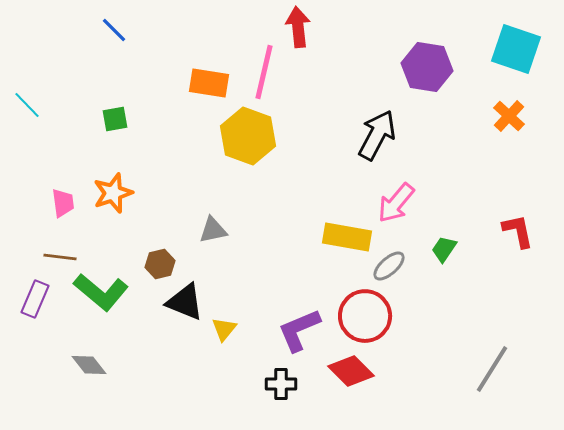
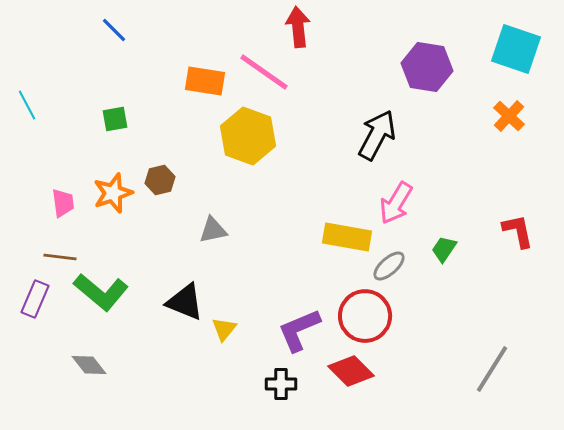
pink line: rotated 68 degrees counterclockwise
orange rectangle: moved 4 px left, 2 px up
cyan line: rotated 16 degrees clockwise
pink arrow: rotated 9 degrees counterclockwise
brown hexagon: moved 84 px up
